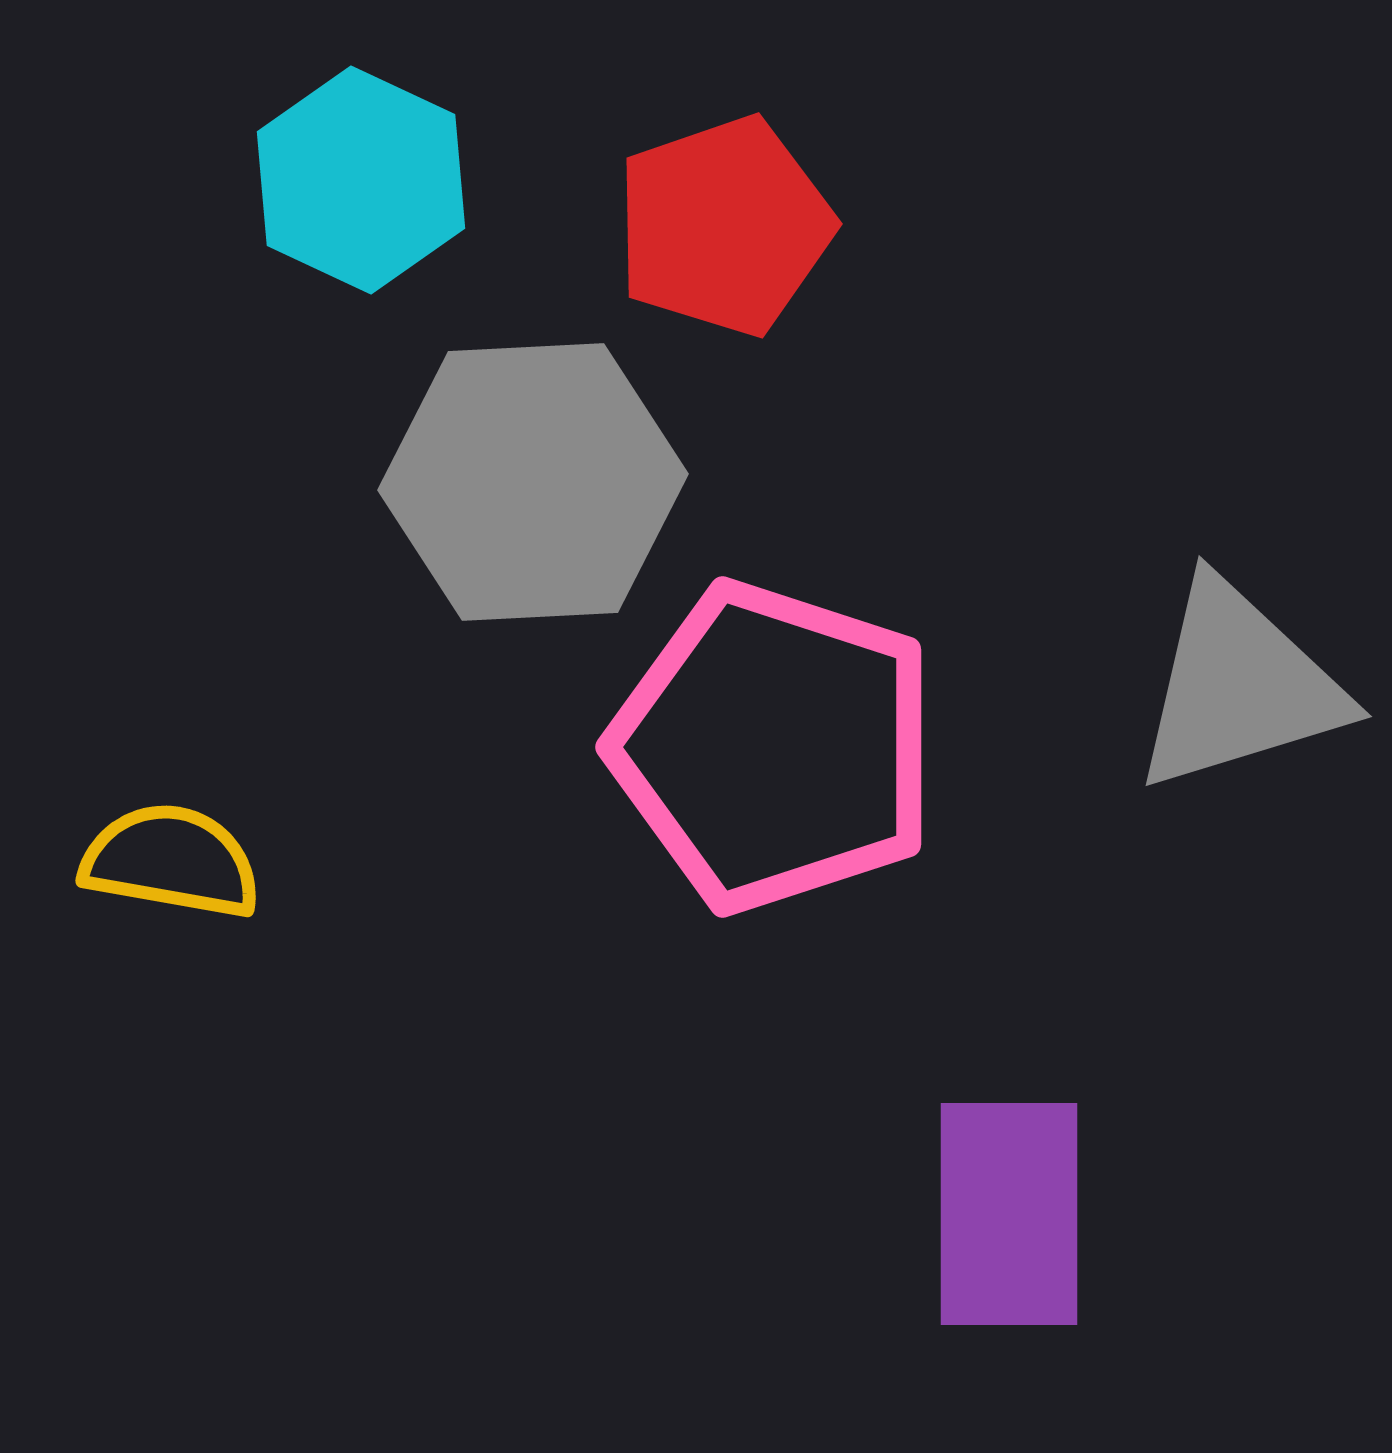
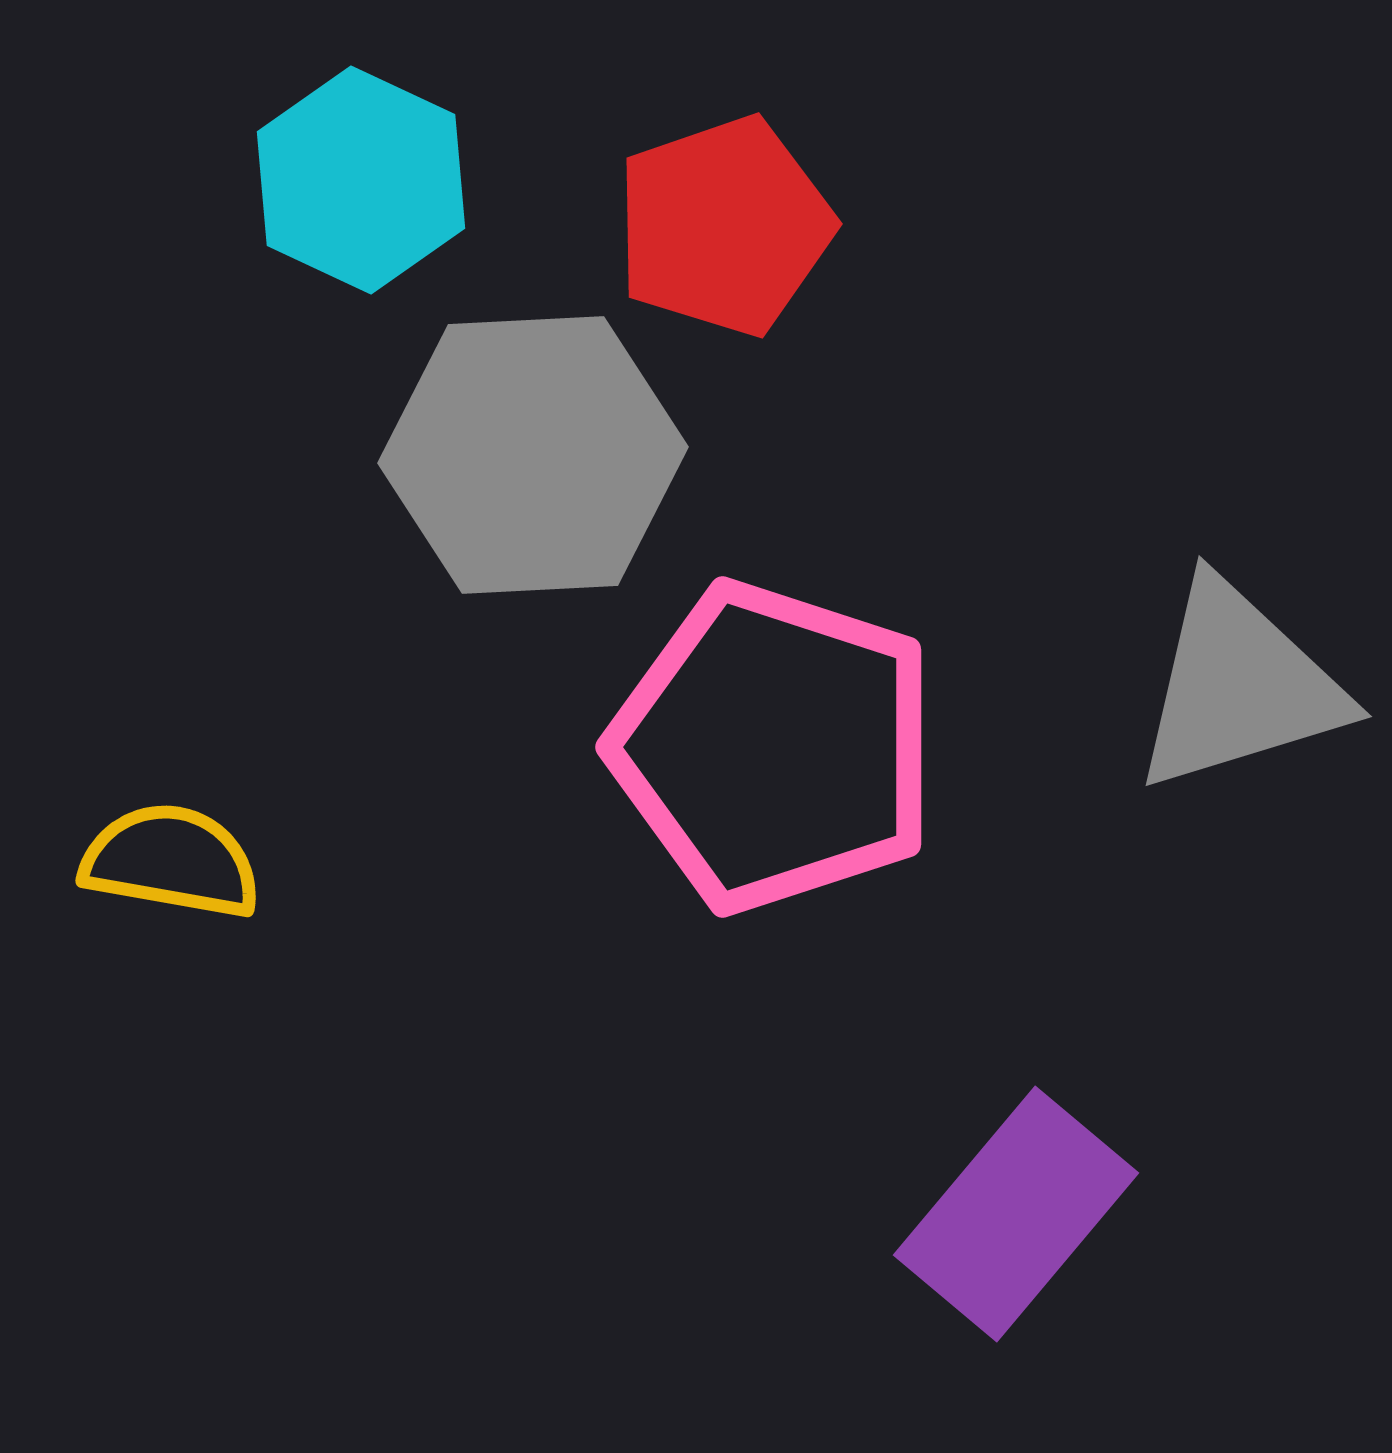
gray hexagon: moved 27 px up
purple rectangle: moved 7 px right; rotated 40 degrees clockwise
